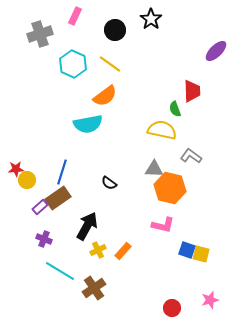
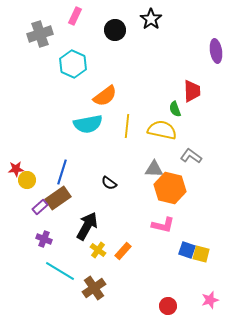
purple ellipse: rotated 55 degrees counterclockwise
yellow line: moved 17 px right, 62 px down; rotated 60 degrees clockwise
yellow cross: rotated 28 degrees counterclockwise
red circle: moved 4 px left, 2 px up
